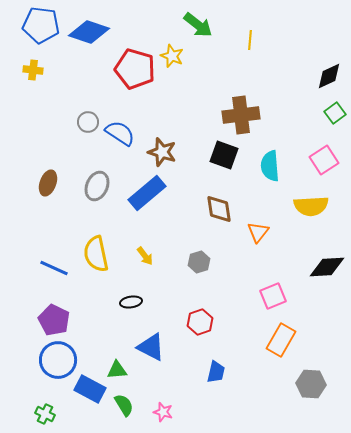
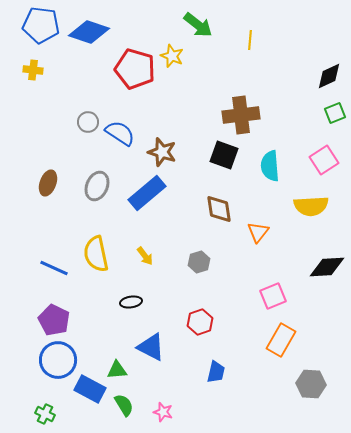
green square at (335, 113): rotated 15 degrees clockwise
